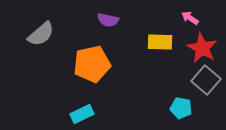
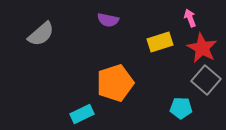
pink arrow: rotated 36 degrees clockwise
yellow rectangle: rotated 20 degrees counterclockwise
orange pentagon: moved 23 px right, 19 px down; rotated 6 degrees counterclockwise
cyan pentagon: rotated 10 degrees counterclockwise
